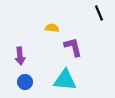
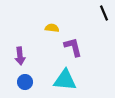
black line: moved 5 px right
